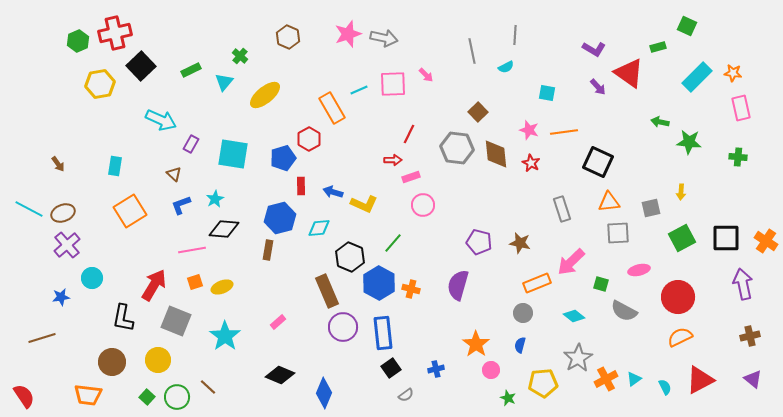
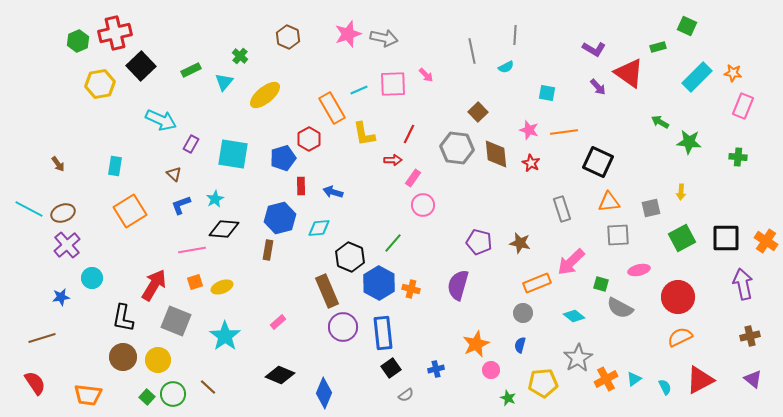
pink rectangle at (741, 108): moved 2 px right, 2 px up; rotated 35 degrees clockwise
green arrow at (660, 122): rotated 18 degrees clockwise
pink rectangle at (411, 177): moved 2 px right, 1 px down; rotated 36 degrees counterclockwise
yellow L-shape at (364, 204): moved 70 px up; rotated 56 degrees clockwise
gray square at (618, 233): moved 2 px down
gray semicircle at (624, 311): moved 4 px left, 3 px up
orange star at (476, 344): rotated 12 degrees clockwise
brown circle at (112, 362): moved 11 px right, 5 px up
red semicircle at (24, 396): moved 11 px right, 13 px up
green circle at (177, 397): moved 4 px left, 3 px up
